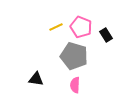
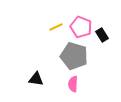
black rectangle: moved 4 px left
pink semicircle: moved 2 px left, 1 px up
